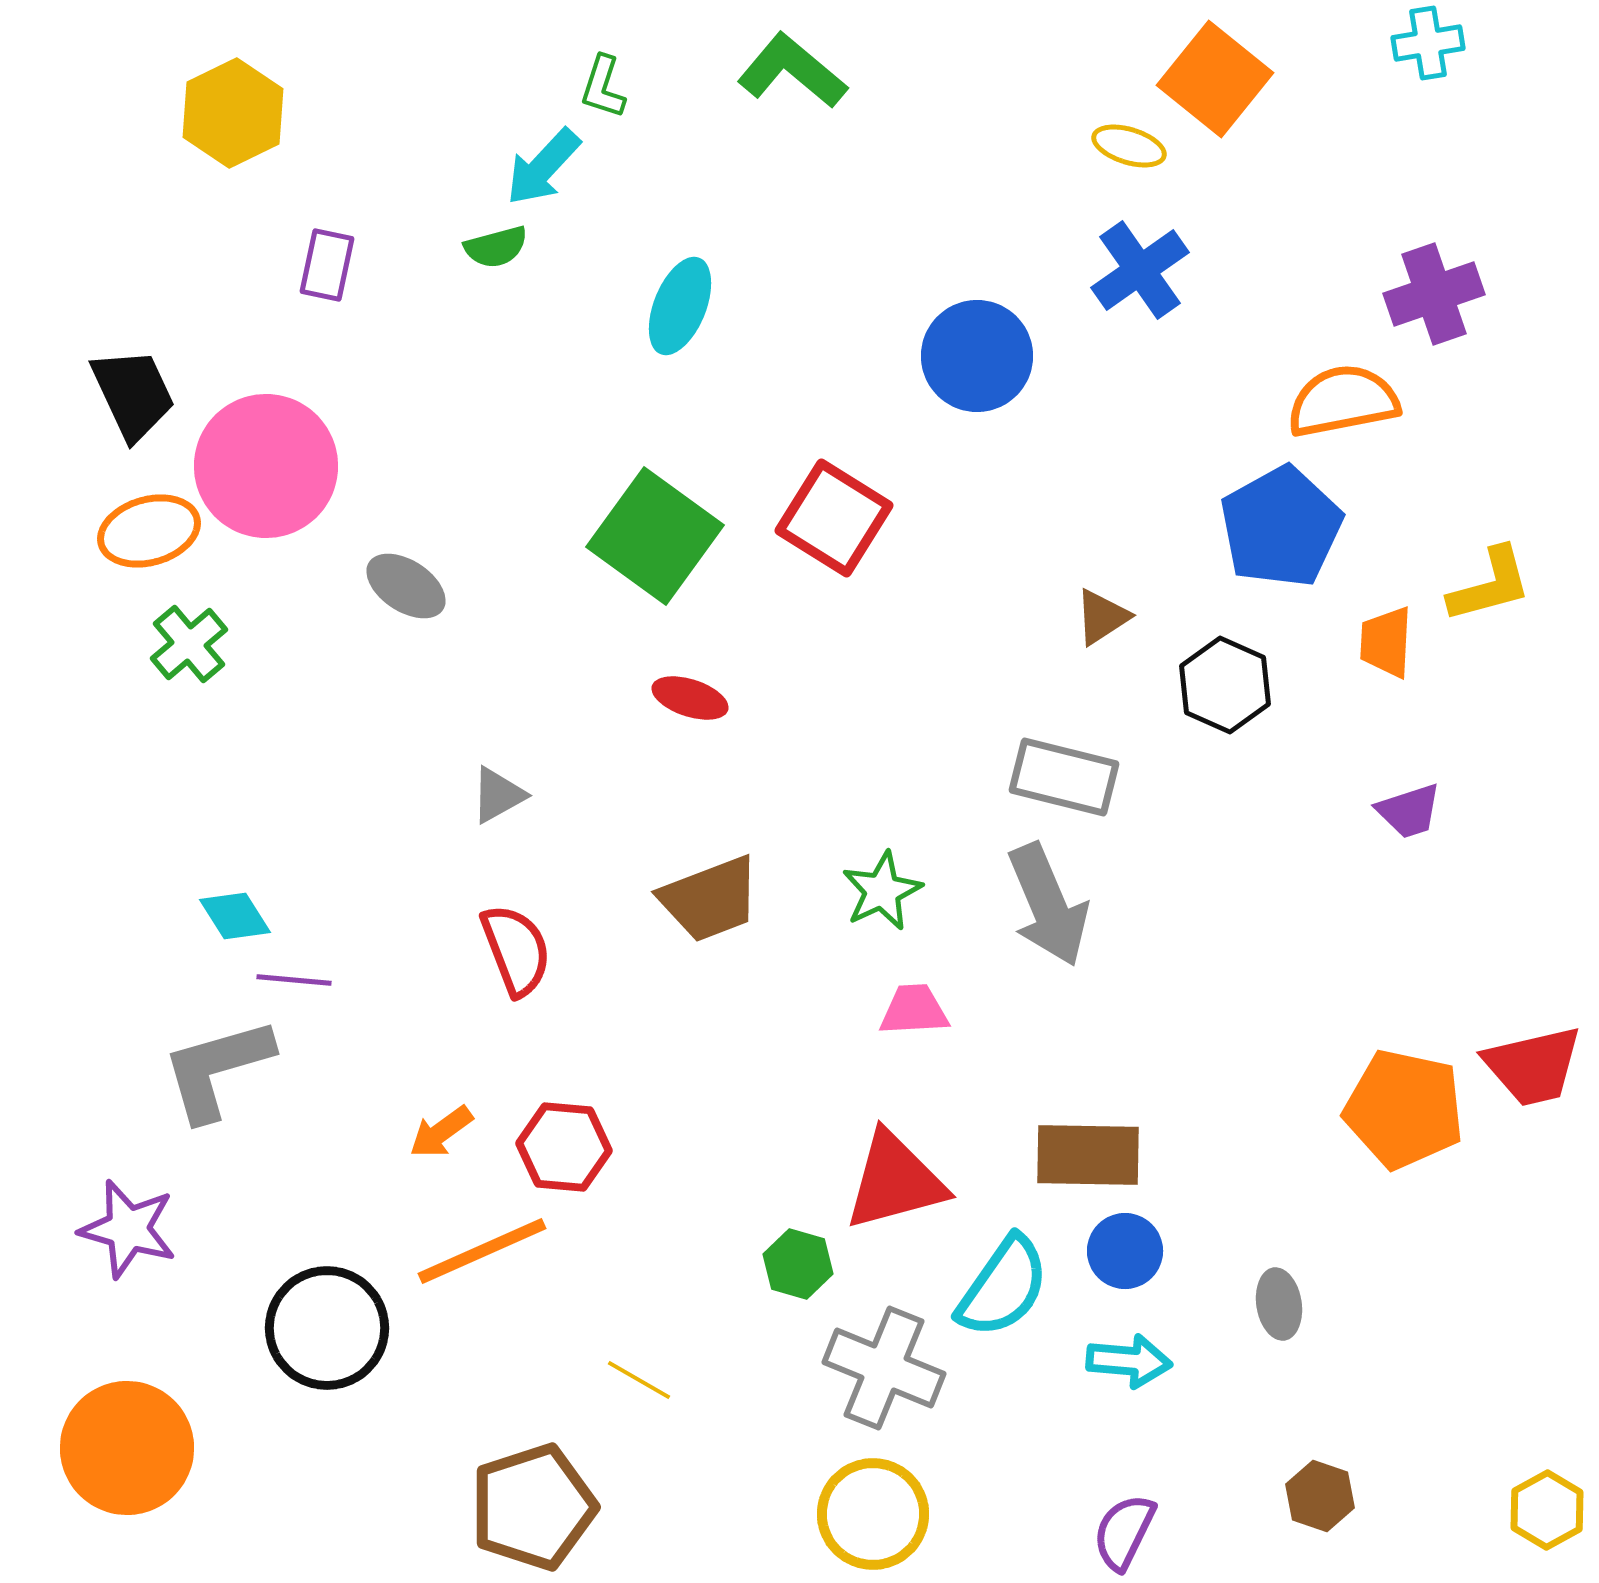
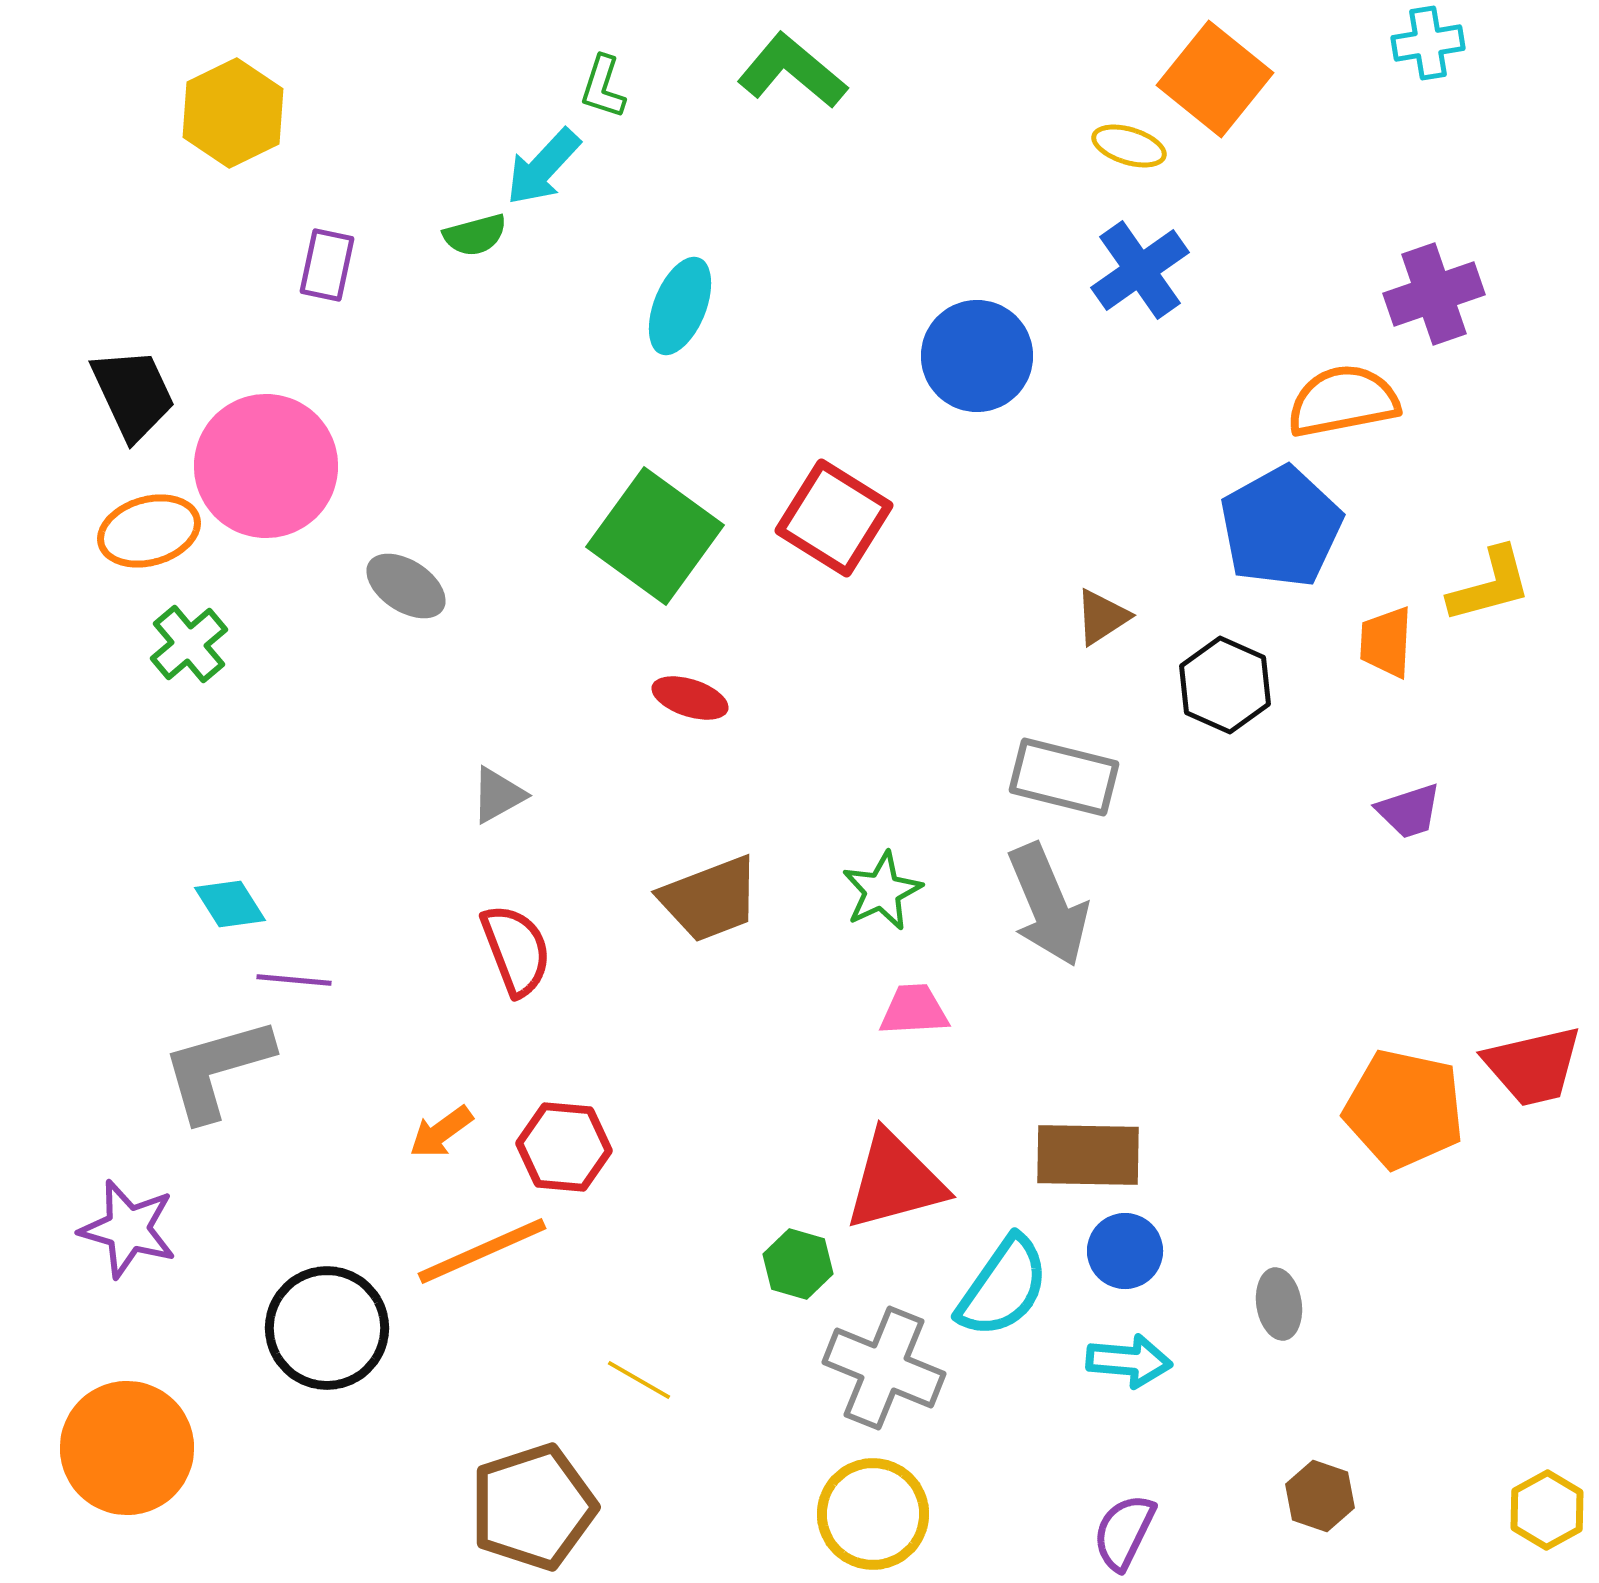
green semicircle at (496, 247): moved 21 px left, 12 px up
cyan diamond at (235, 916): moved 5 px left, 12 px up
